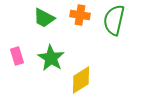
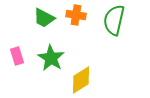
orange cross: moved 4 px left
